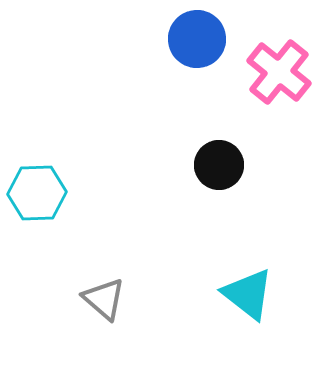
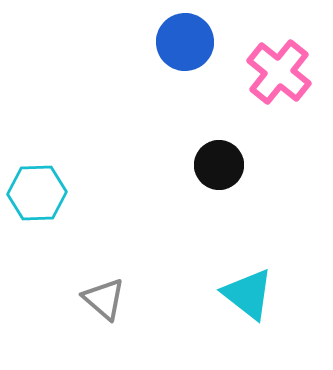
blue circle: moved 12 px left, 3 px down
